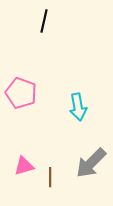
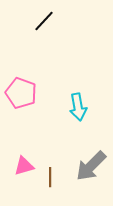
black line: rotated 30 degrees clockwise
gray arrow: moved 3 px down
